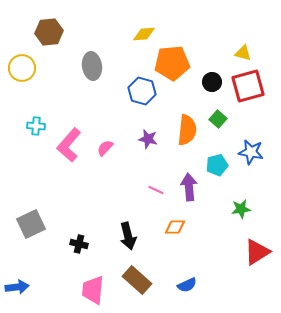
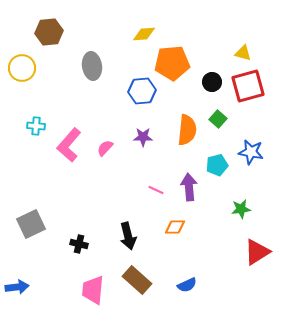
blue hexagon: rotated 20 degrees counterclockwise
purple star: moved 5 px left, 2 px up; rotated 12 degrees counterclockwise
